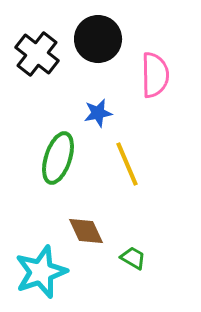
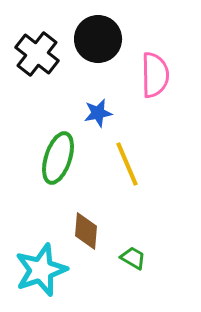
brown diamond: rotated 30 degrees clockwise
cyan star: moved 2 px up
